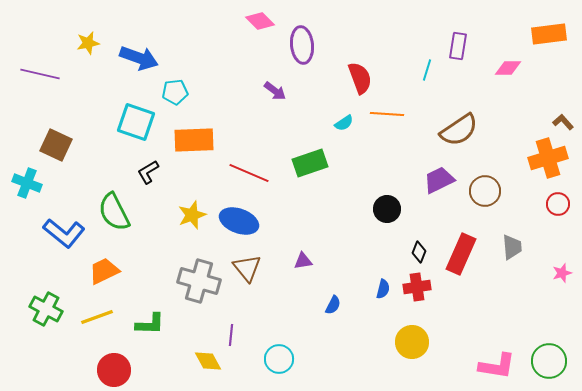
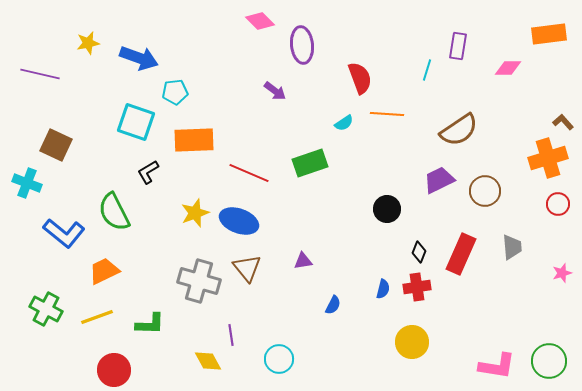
yellow star at (192, 215): moved 3 px right, 2 px up
purple line at (231, 335): rotated 15 degrees counterclockwise
